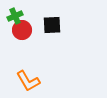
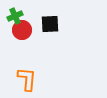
black square: moved 2 px left, 1 px up
orange L-shape: moved 1 px left, 2 px up; rotated 145 degrees counterclockwise
